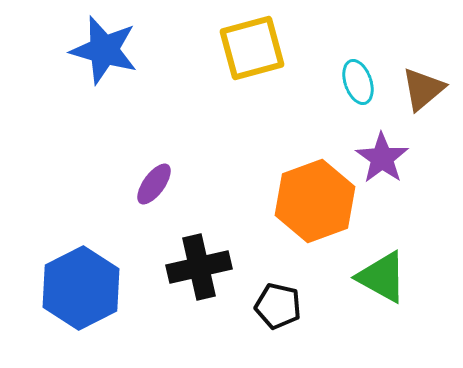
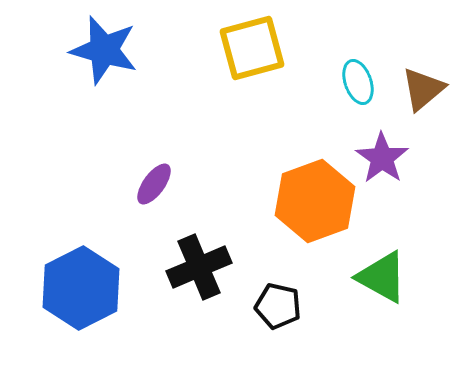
black cross: rotated 10 degrees counterclockwise
